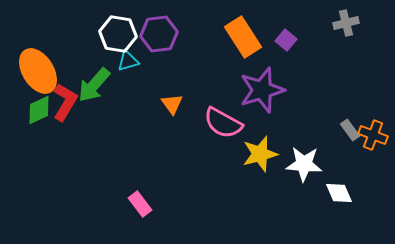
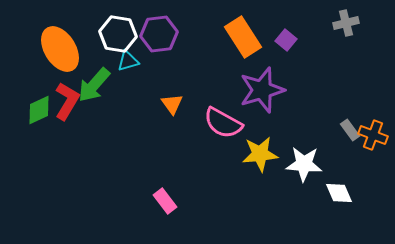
orange ellipse: moved 22 px right, 22 px up
red L-shape: moved 2 px right, 1 px up
yellow star: rotated 9 degrees clockwise
pink rectangle: moved 25 px right, 3 px up
